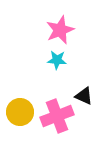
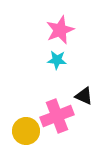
yellow circle: moved 6 px right, 19 px down
